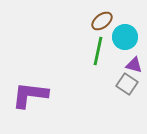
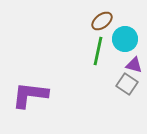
cyan circle: moved 2 px down
